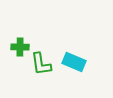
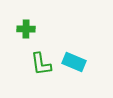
green cross: moved 6 px right, 18 px up
